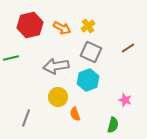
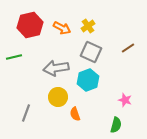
green line: moved 3 px right, 1 px up
gray arrow: moved 2 px down
gray line: moved 5 px up
green semicircle: moved 3 px right
